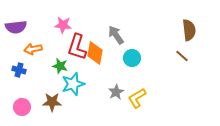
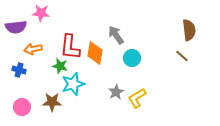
pink star: moved 22 px left, 12 px up
red L-shape: moved 7 px left; rotated 12 degrees counterclockwise
